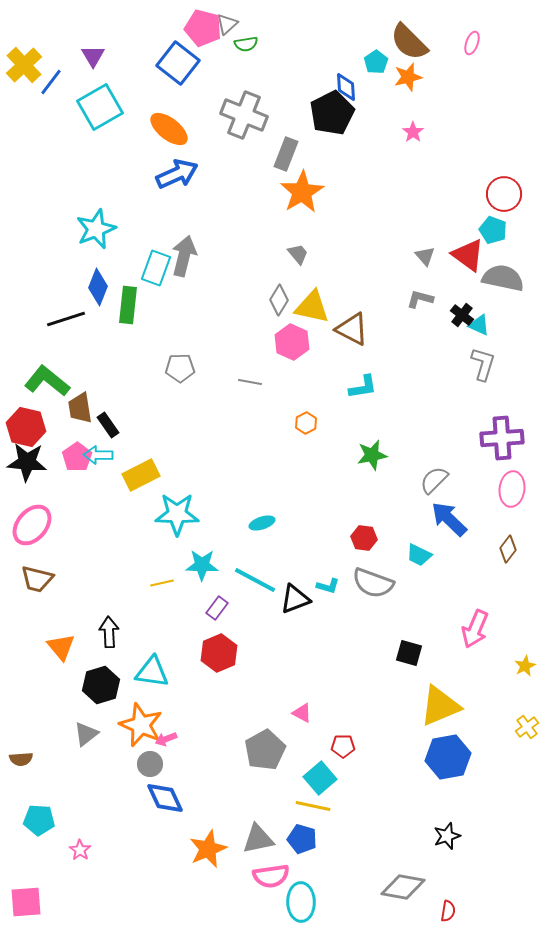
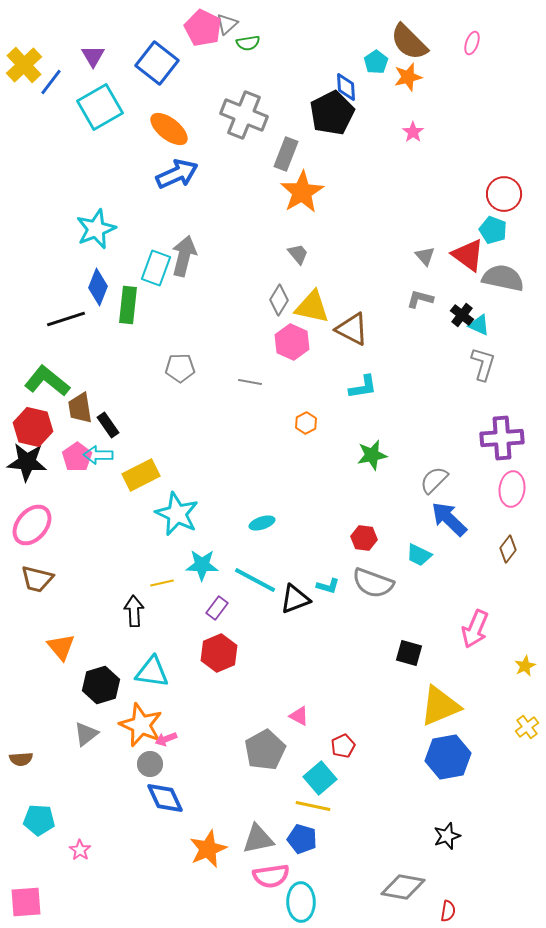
pink pentagon at (203, 28): rotated 12 degrees clockwise
green semicircle at (246, 44): moved 2 px right, 1 px up
blue square at (178, 63): moved 21 px left
red hexagon at (26, 427): moved 7 px right
cyan star at (177, 514): rotated 24 degrees clockwise
black arrow at (109, 632): moved 25 px right, 21 px up
pink triangle at (302, 713): moved 3 px left, 3 px down
red pentagon at (343, 746): rotated 25 degrees counterclockwise
